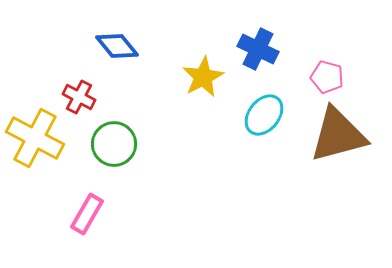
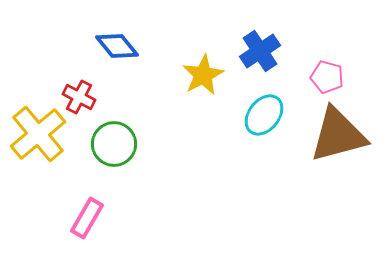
blue cross: moved 2 px right, 2 px down; rotated 30 degrees clockwise
yellow star: moved 2 px up
yellow cross: moved 3 px right, 4 px up; rotated 22 degrees clockwise
pink rectangle: moved 4 px down
